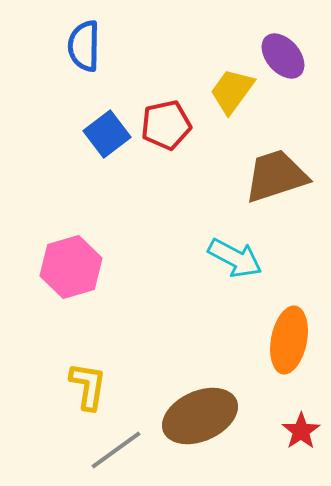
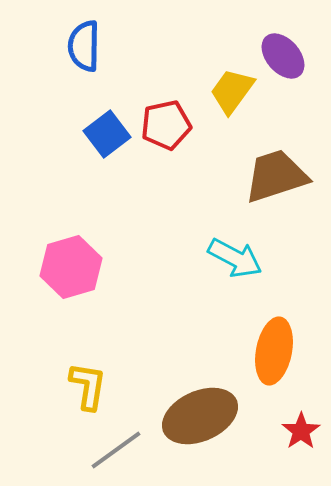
orange ellipse: moved 15 px left, 11 px down
